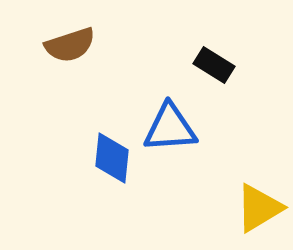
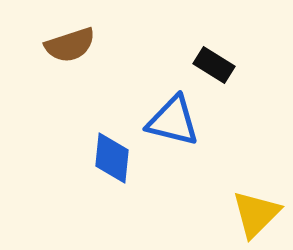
blue triangle: moved 3 px right, 7 px up; rotated 18 degrees clockwise
yellow triangle: moved 3 px left, 6 px down; rotated 14 degrees counterclockwise
